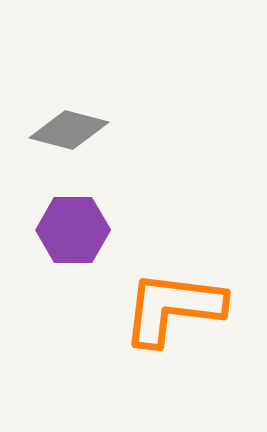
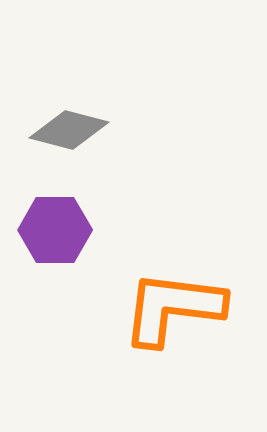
purple hexagon: moved 18 px left
